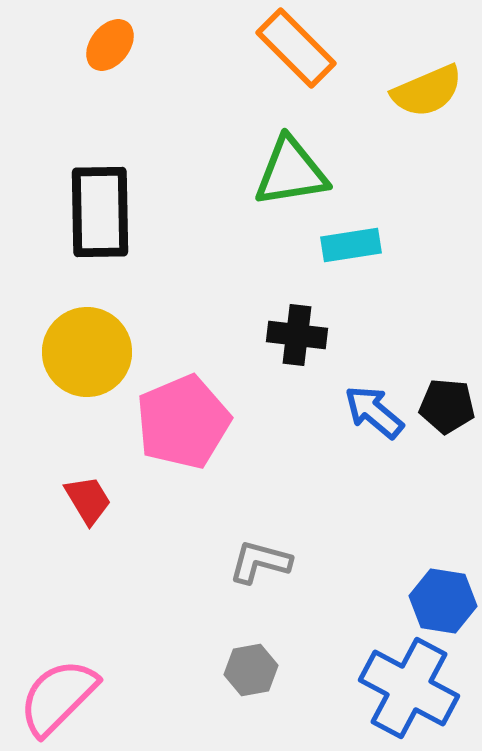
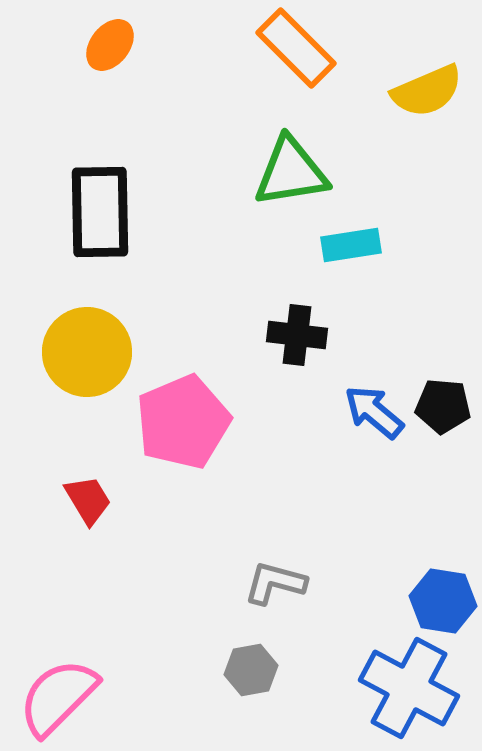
black pentagon: moved 4 px left
gray L-shape: moved 15 px right, 21 px down
